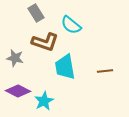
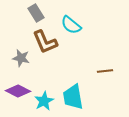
brown L-shape: rotated 48 degrees clockwise
gray star: moved 6 px right
cyan trapezoid: moved 8 px right, 30 px down
